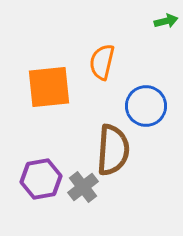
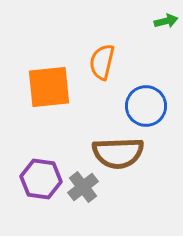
brown semicircle: moved 5 px right, 3 px down; rotated 84 degrees clockwise
purple hexagon: rotated 18 degrees clockwise
